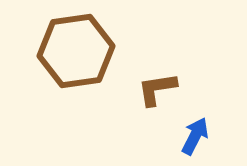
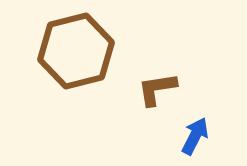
brown hexagon: rotated 6 degrees counterclockwise
